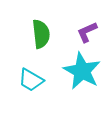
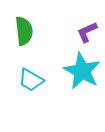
green semicircle: moved 17 px left, 3 px up
